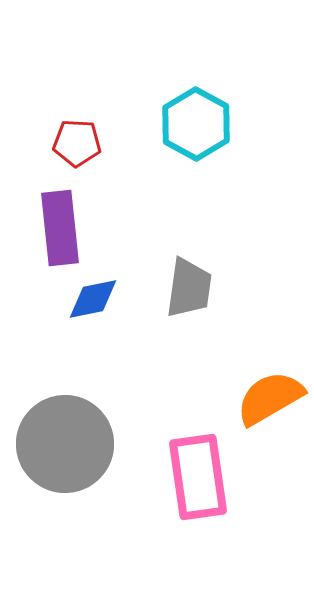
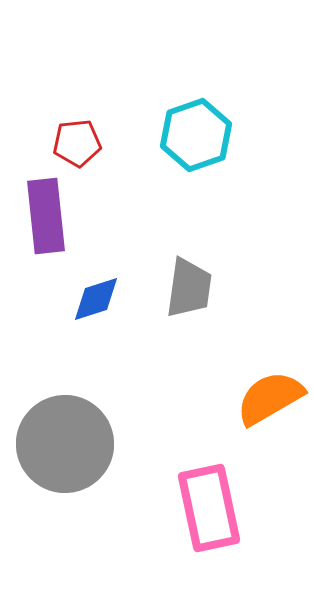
cyan hexagon: moved 11 px down; rotated 12 degrees clockwise
red pentagon: rotated 9 degrees counterclockwise
purple rectangle: moved 14 px left, 12 px up
blue diamond: moved 3 px right; rotated 6 degrees counterclockwise
pink rectangle: moved 11 px right, 31 px down; rotated 4 degrees counterclockwise
